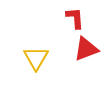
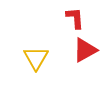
red triangle: moved 1 px left, 1 px down; rotated 8 degrees counterclockwise
